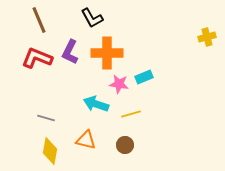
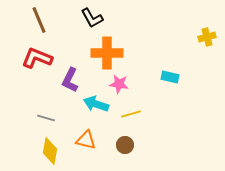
purple L-shape: moved 28 px down
cyan rectangle: moved 26 px right; rotated 36 degrees clockwise
